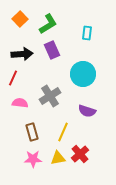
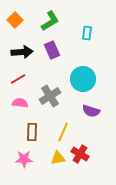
orange square: moved 5 px left, 1 px down
green L-shape: moved 2 px right, 3 px up
black arrow: moved 2 px up
cyan circle: moved 5 px down
red line: moved 5 px right, 1 px down; rotated 35 degrees clockwise
purple semicircle: moved 4 px right
brown rectangle: rotated 18 degrees clockwise
red cross: rotated 18 degrees counterclockwise
pink star: moved 9 px left
